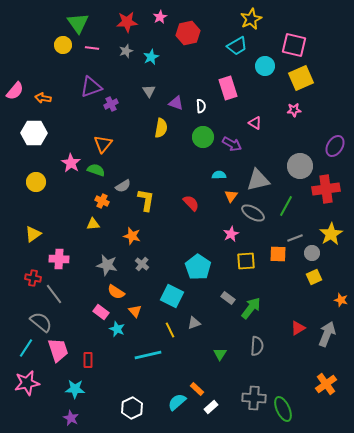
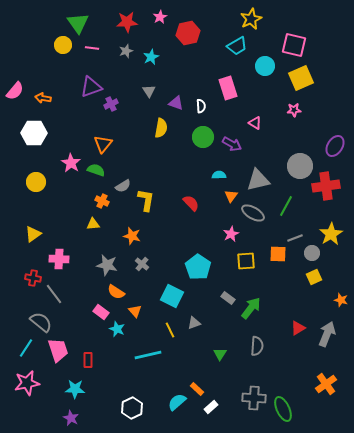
red cross at (326, 189): moved 3 px up
